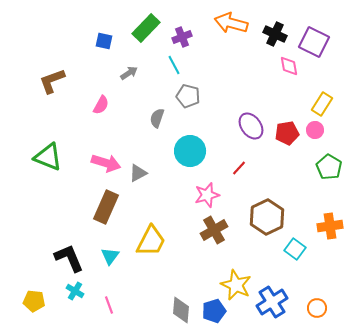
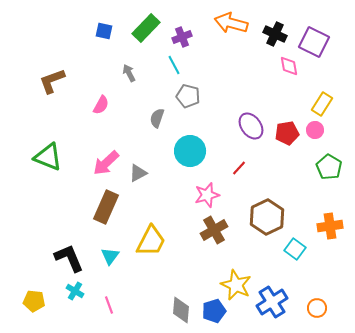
blue square: moved 10 px up
gray arrow: rotated 84 degrees counterclockwise
pink arrow: rotated 120 degrees clockwise
